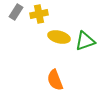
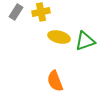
yellow cross: moved 2 px right, 2 px up
orange semicircle: moved 1 px down
